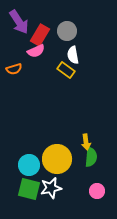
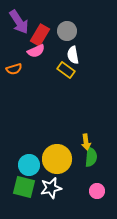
green square: moved 5 px left, 2 px up
